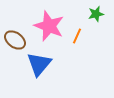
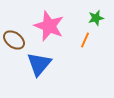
green star: moved 4 px down
orange line: moved 8 px right, 4 px down
brown ellipse: moved 1 px left
